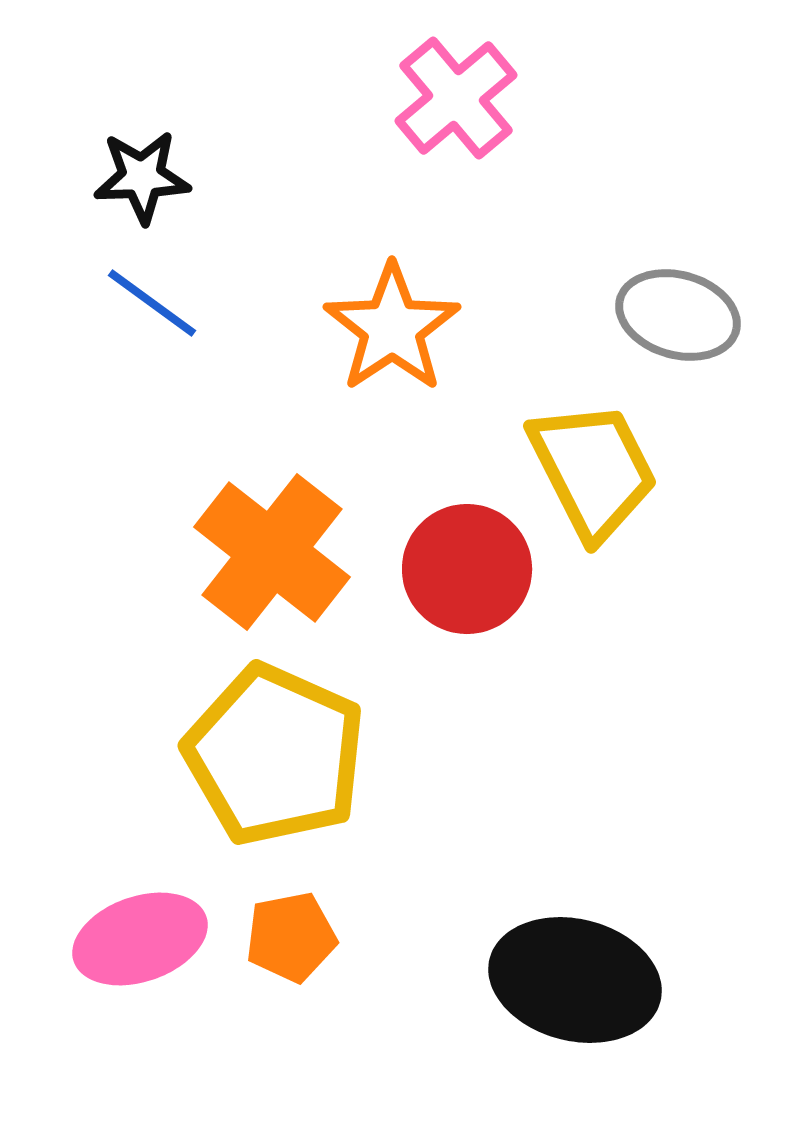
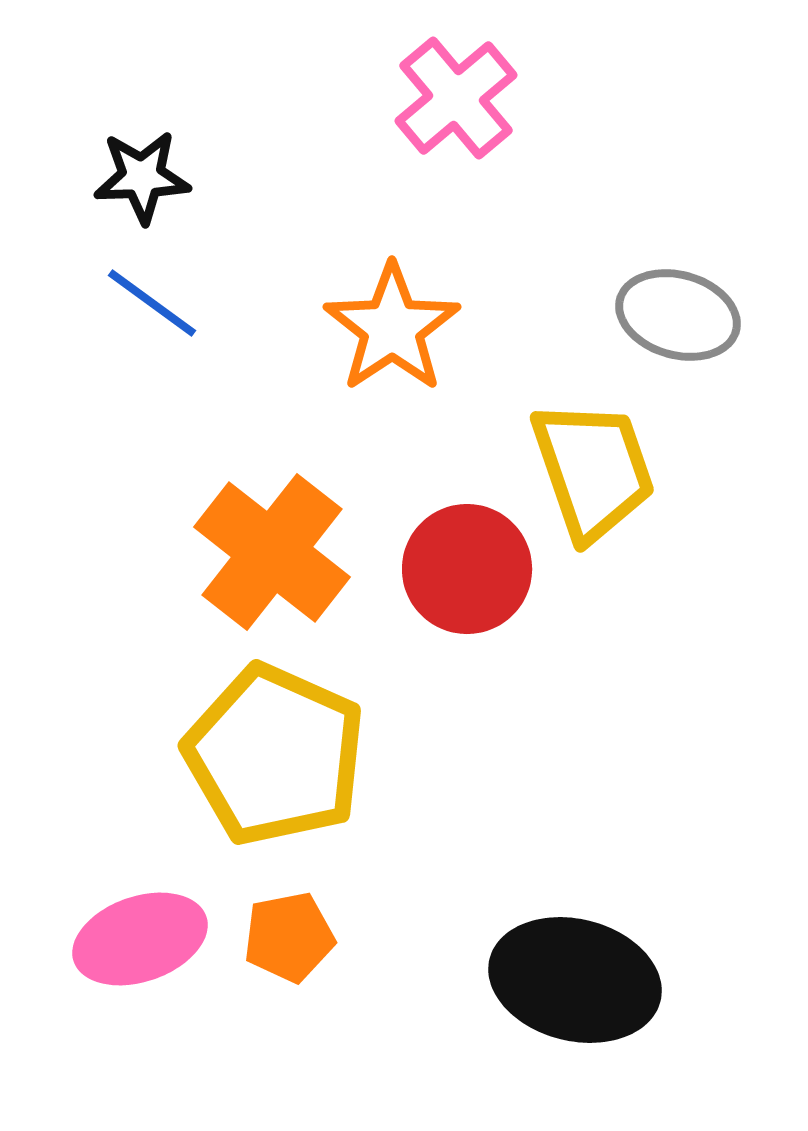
yellow trapezoid: rotated 8 degrees clockwise
orange pentagon: moved 2 px left
